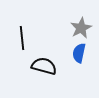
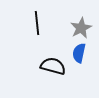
black line: moved 15 px right, 15 px up
black semicircle: moved 9 px right
